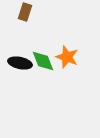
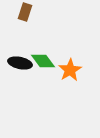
orange star: moved 3 px right, 13 px down; rotated 20 degrees clockwise
green diamond: rotated 15 degrees counterclockwise
